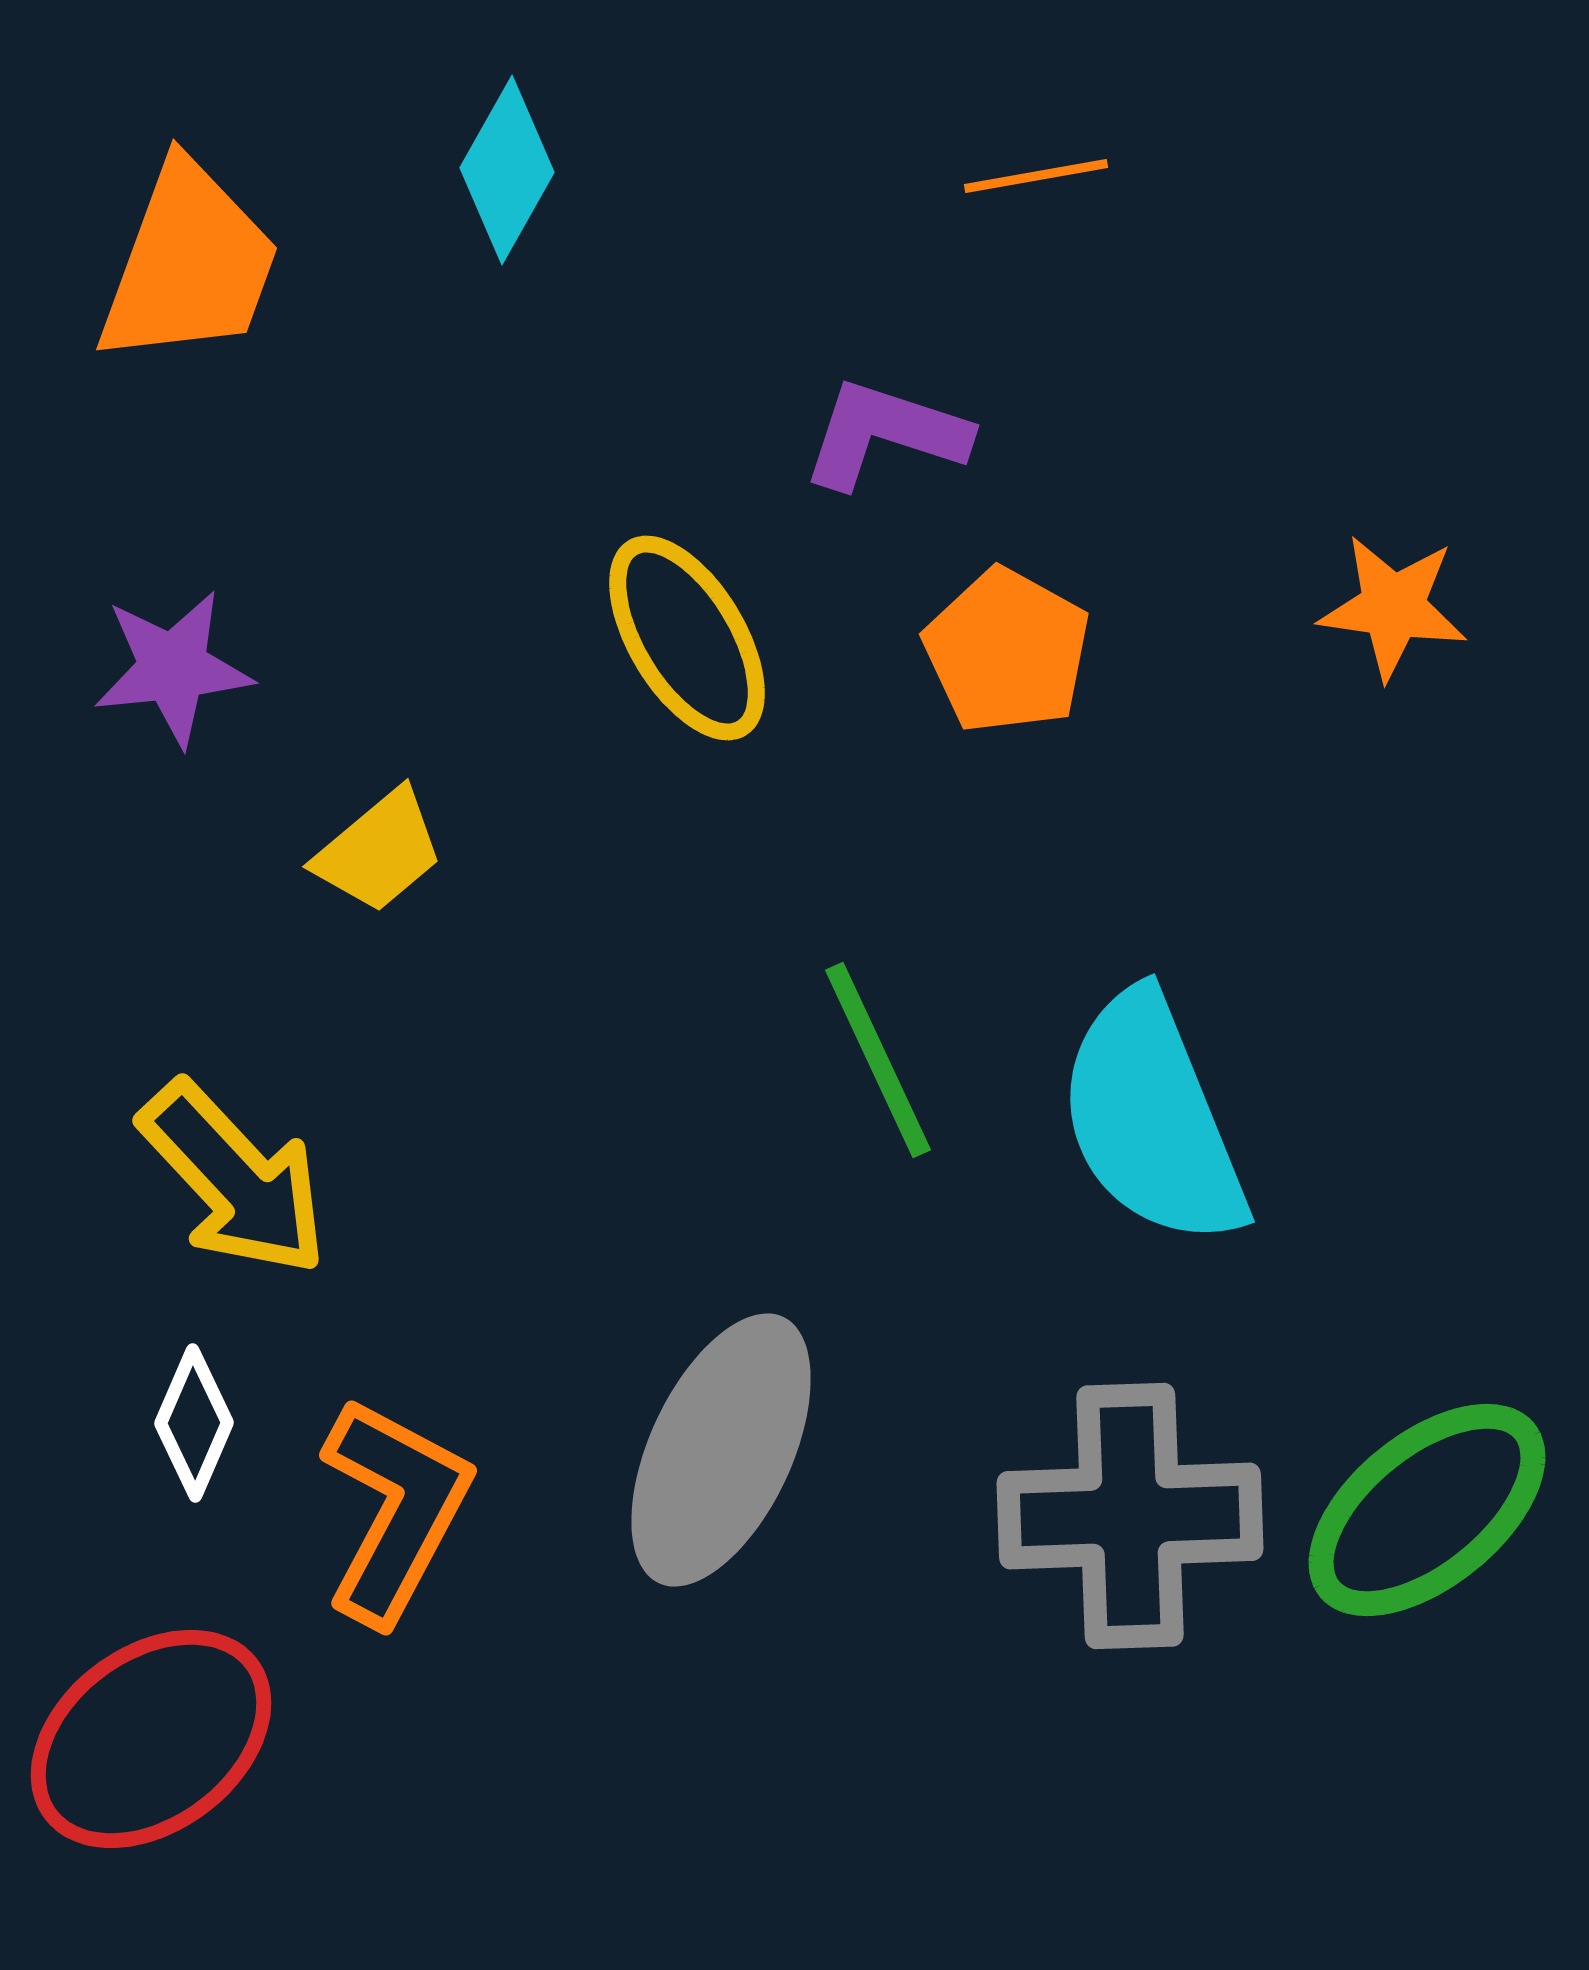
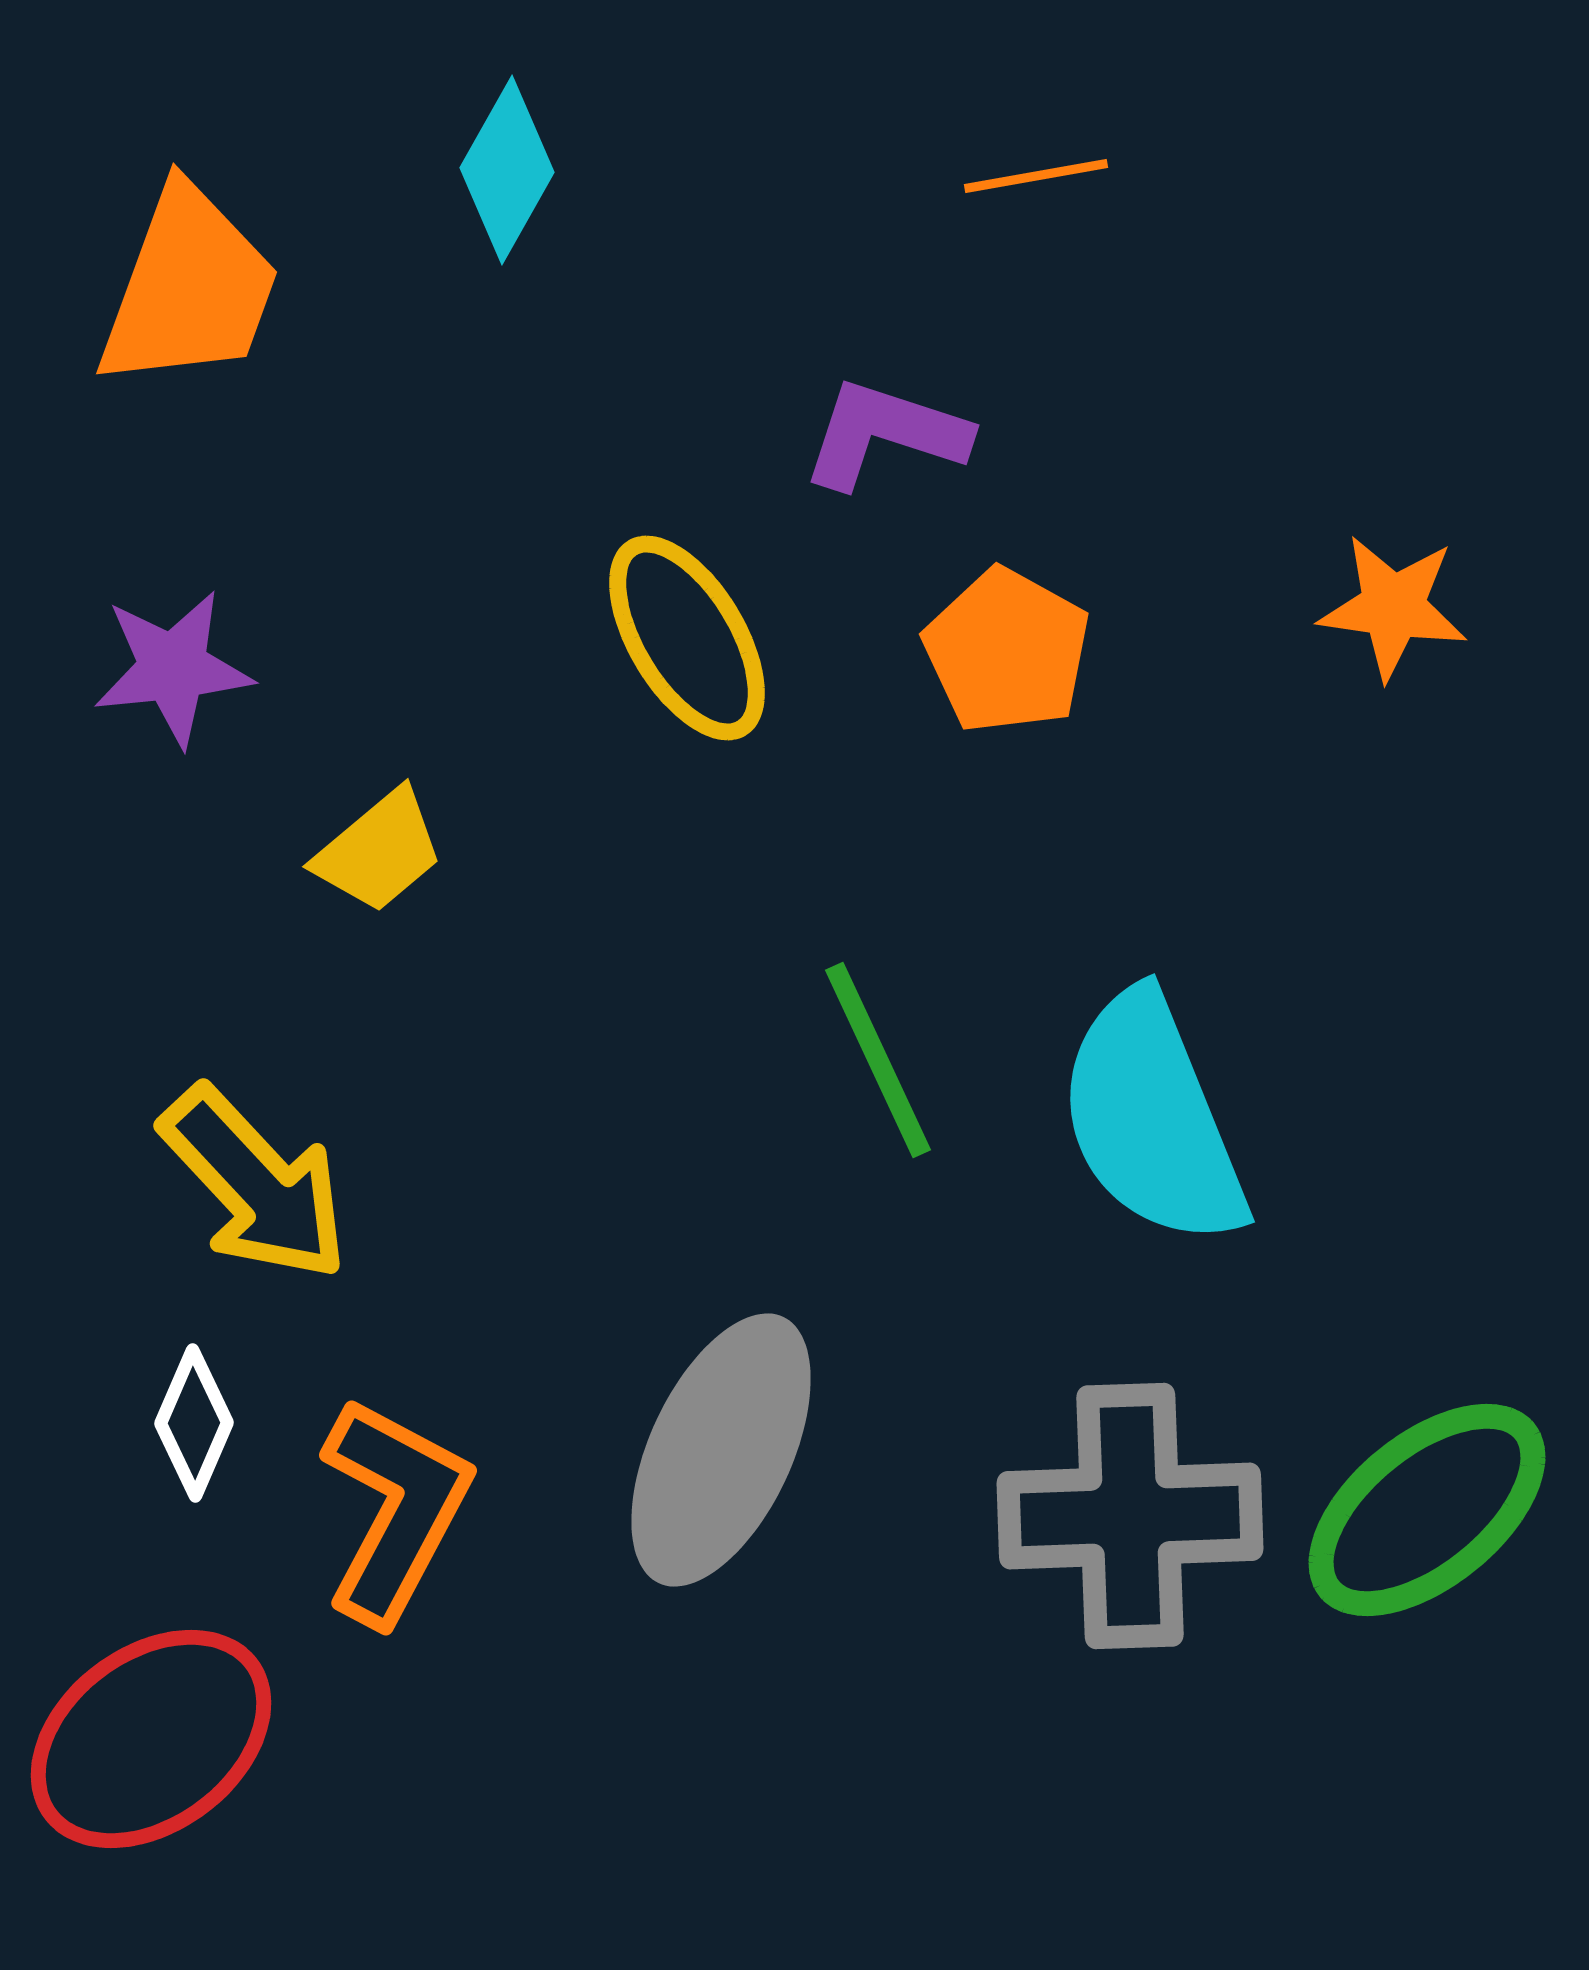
orange trapezoid: moved 24 px down
yellow arrow: moved 21 px right, 5 px down
